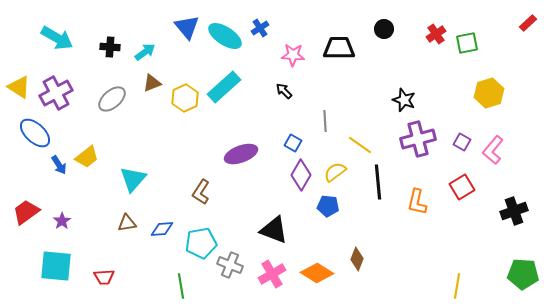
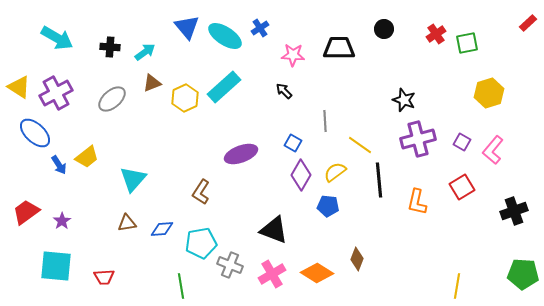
black line at (378, 182): moved 1 px right, 2 px up
